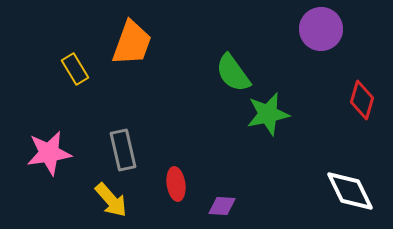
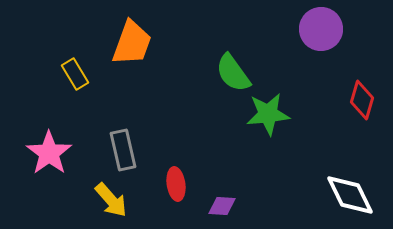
yellow rectangle: moved 5 px down
green star: rotated 6 degrees clockwise
pink star: rotated 27 degrees counterclockwise
white diamond: moved 4 px down
